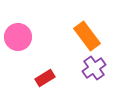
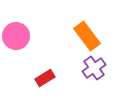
pink circle: moved 2 px left, 1 px up
